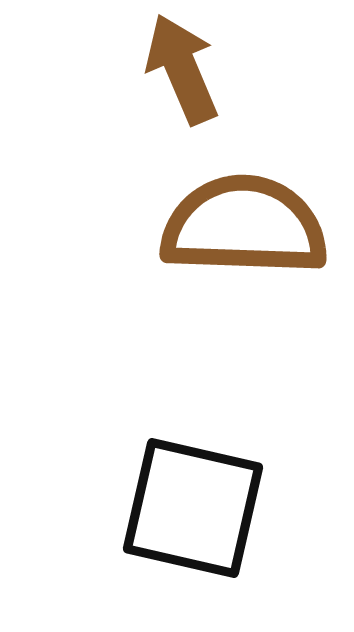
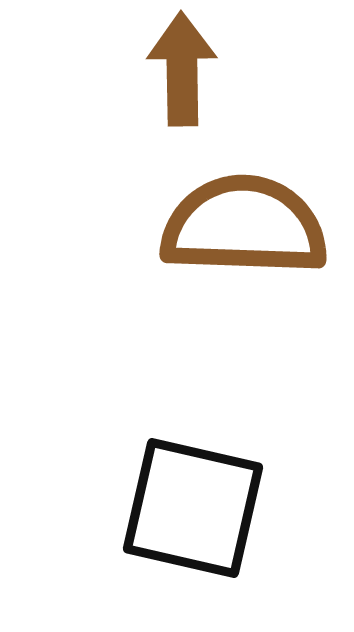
brown arrow: rotated 22 degrees clockwise
